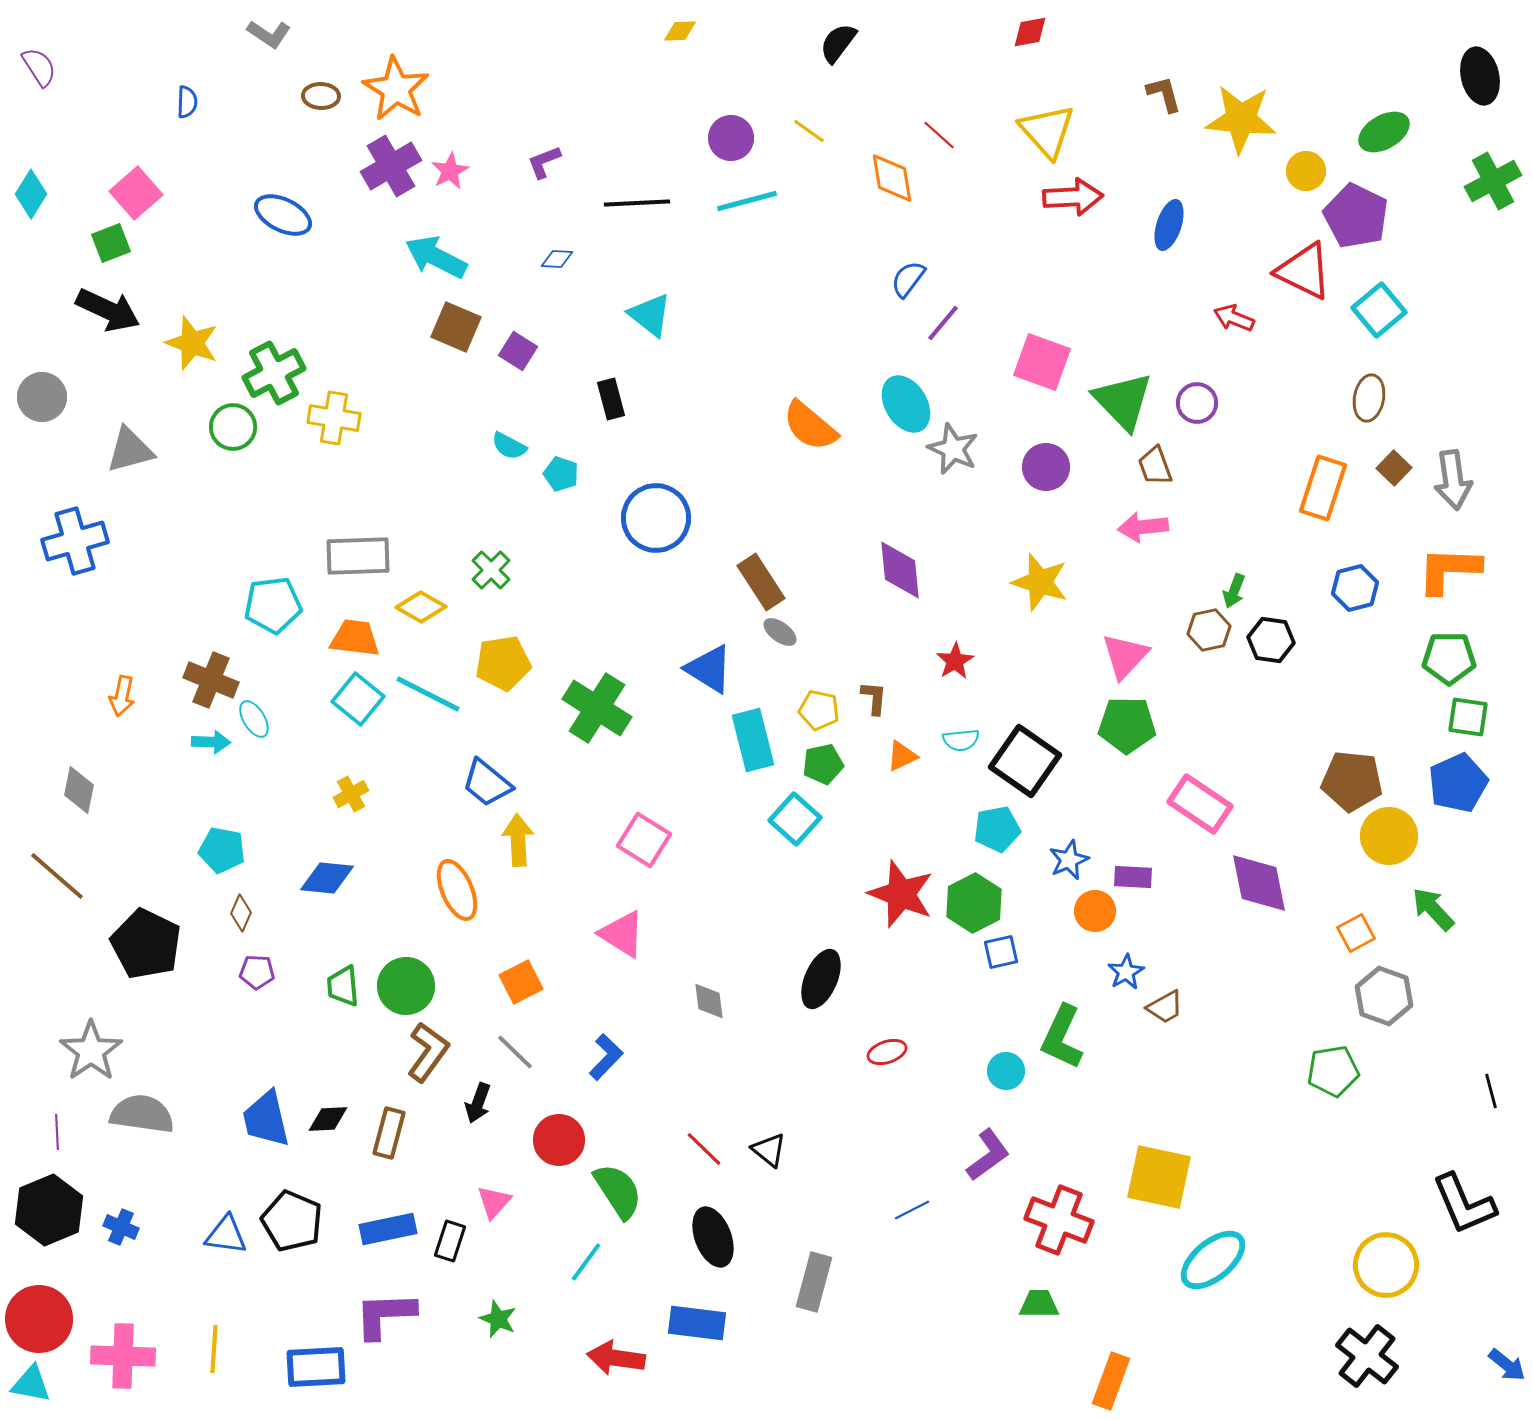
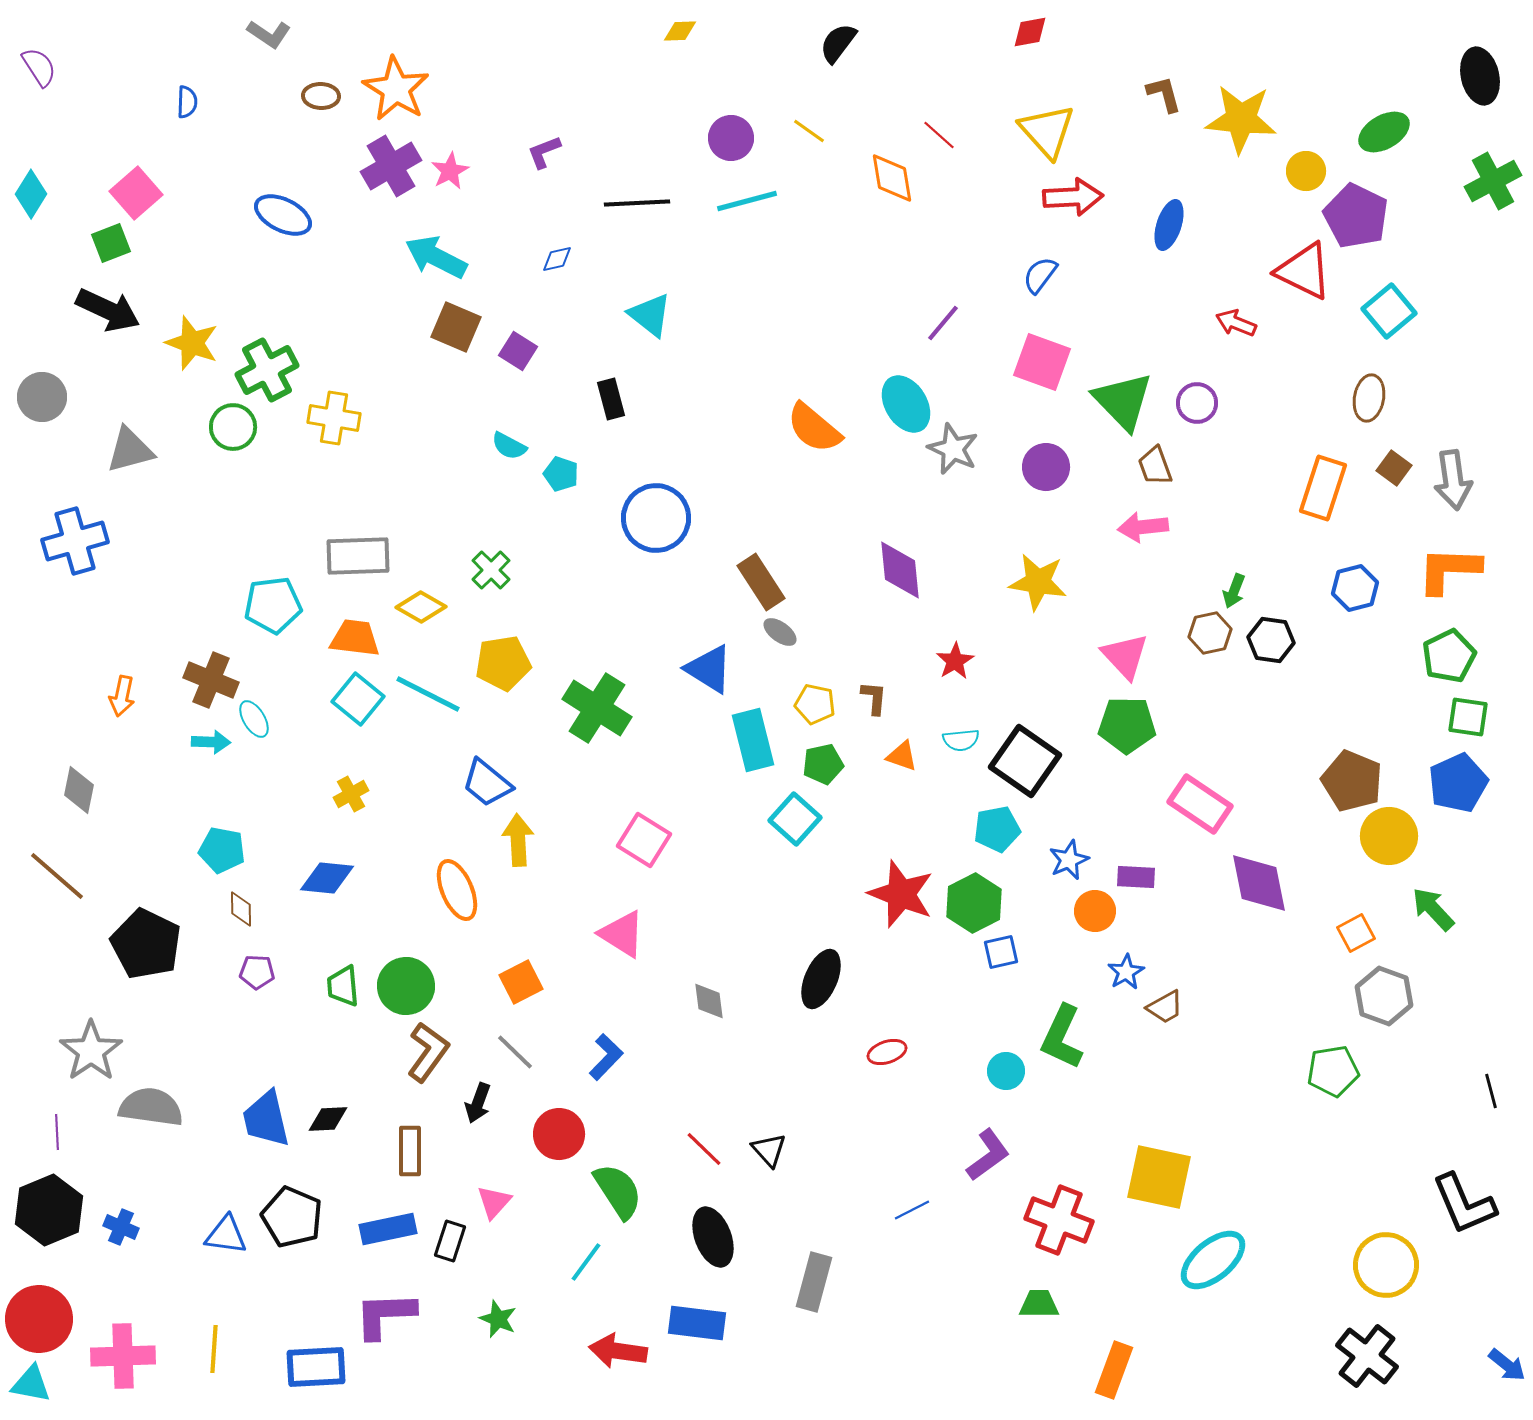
purple L-shape at (544, 162): moved 10 px up
blue diamond at (557, 259): rotated 16 degrees counterclockwise
blue semicircle at (908, 279): moved 132 px right, 4 px up
cyan square at (1379, 310): moved 10 px right, 1 px down
red arrow at (1234, 318): moved 2 px right, 5 px down
green cross at (274, 373): moved 7 px left, 3 px up
orange semicircle at (810, 426): moved 4 px right, 2 px down
brown square at (1394, 468): rotated 8 degrees counterclockwise
yellow star at (1040, 582): moved 2 px left; rotated 8 degrees counterclockwise
brown hexagon at (1209, 630): moved 1 px right, 3 px down
pink triangle at (1125, 656): rotated 26 degrees counterclockwise
green pentagon at (1449, 658): moved 2 px up; rotated 26 degrees counterclockwise
yellow pentagon at (819, 710): moved 4 px left, 6 px up
orange triangle at (902, 756): rotated 44 degrees clockwise
brown pentagon at (1352, 781): rotated 16 degrees clockwise
purple rectangle at (1133, 877): moved 3 px right
brown diamond at (241, 913): moved 4 px up; rotated 24 degrees counterclockwise
gray semicircle at (142, 1114): moved 9 px right, 7 px up
brown rectangle at (389, 1133): moved 21 px right, 18 px down; rotated 15 degrees counterclockwise
red circle at (559, 1140): moved 6 px up
black triangle at (769, 1150): rotated 9 degrees clockwise
black pentagon at (292, 1221): moved 4 px up
pink cross at (123, 1356): rotated 4 degrees counterclockwise
red arrow at (616, 1358): moved 2 px right, 7 px up
orange rectangle at (1111, 1381): moved 3 px right, 11 px up
